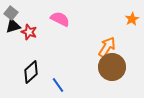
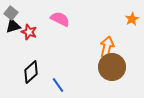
orange arrow: rotated 20 degrees counterclockwise
